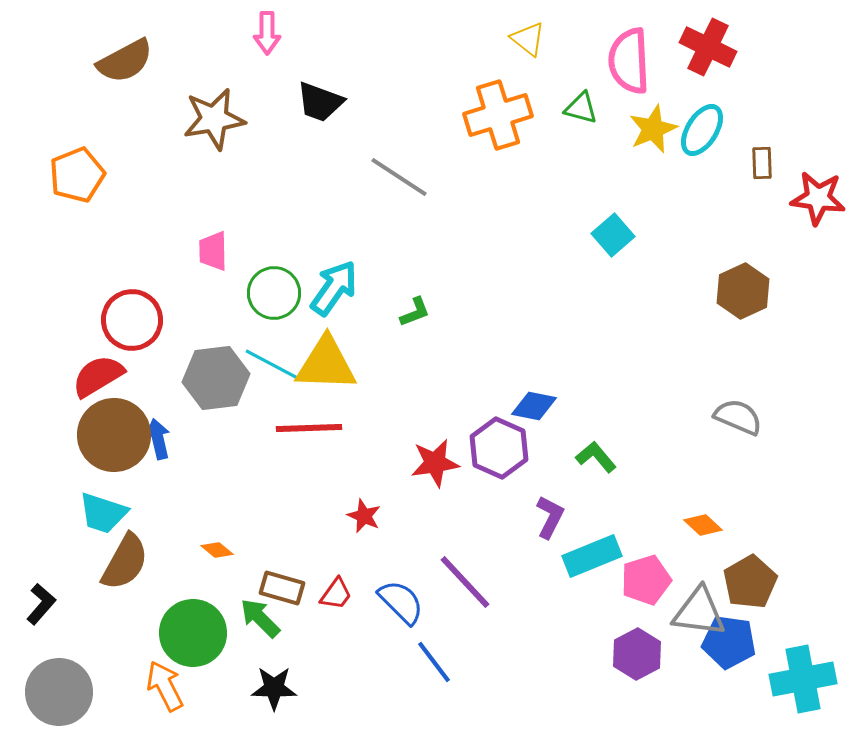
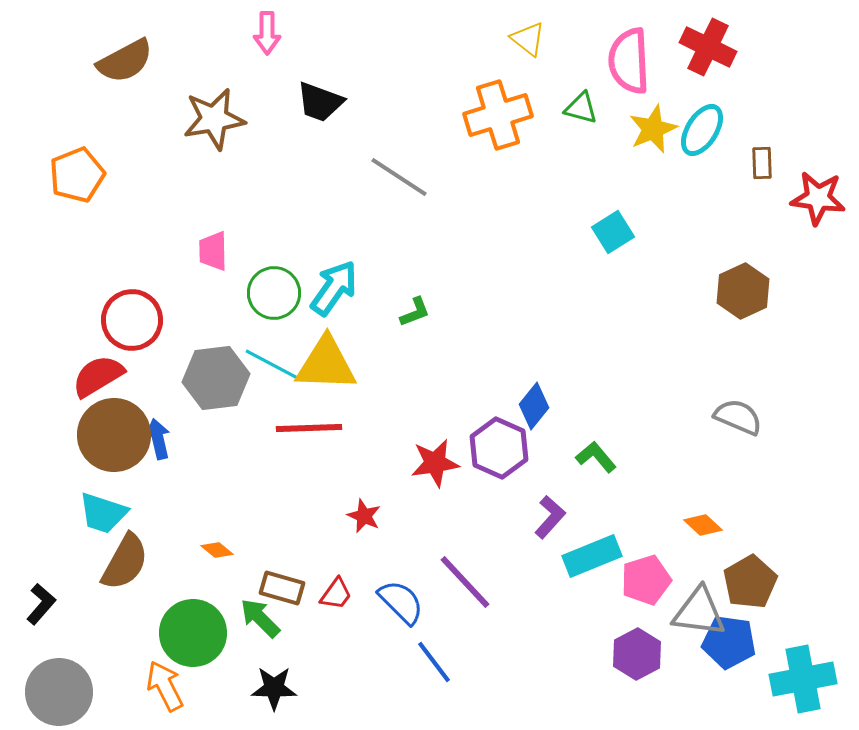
cyan square at (613, 235): moved 3 px up; rotated 9 degrees clockwise
blue diamond at (534, 406): rotated 63 degrees counterclockwise
purple L-shape at (550, 517): rotated 15 degrees clockwise
